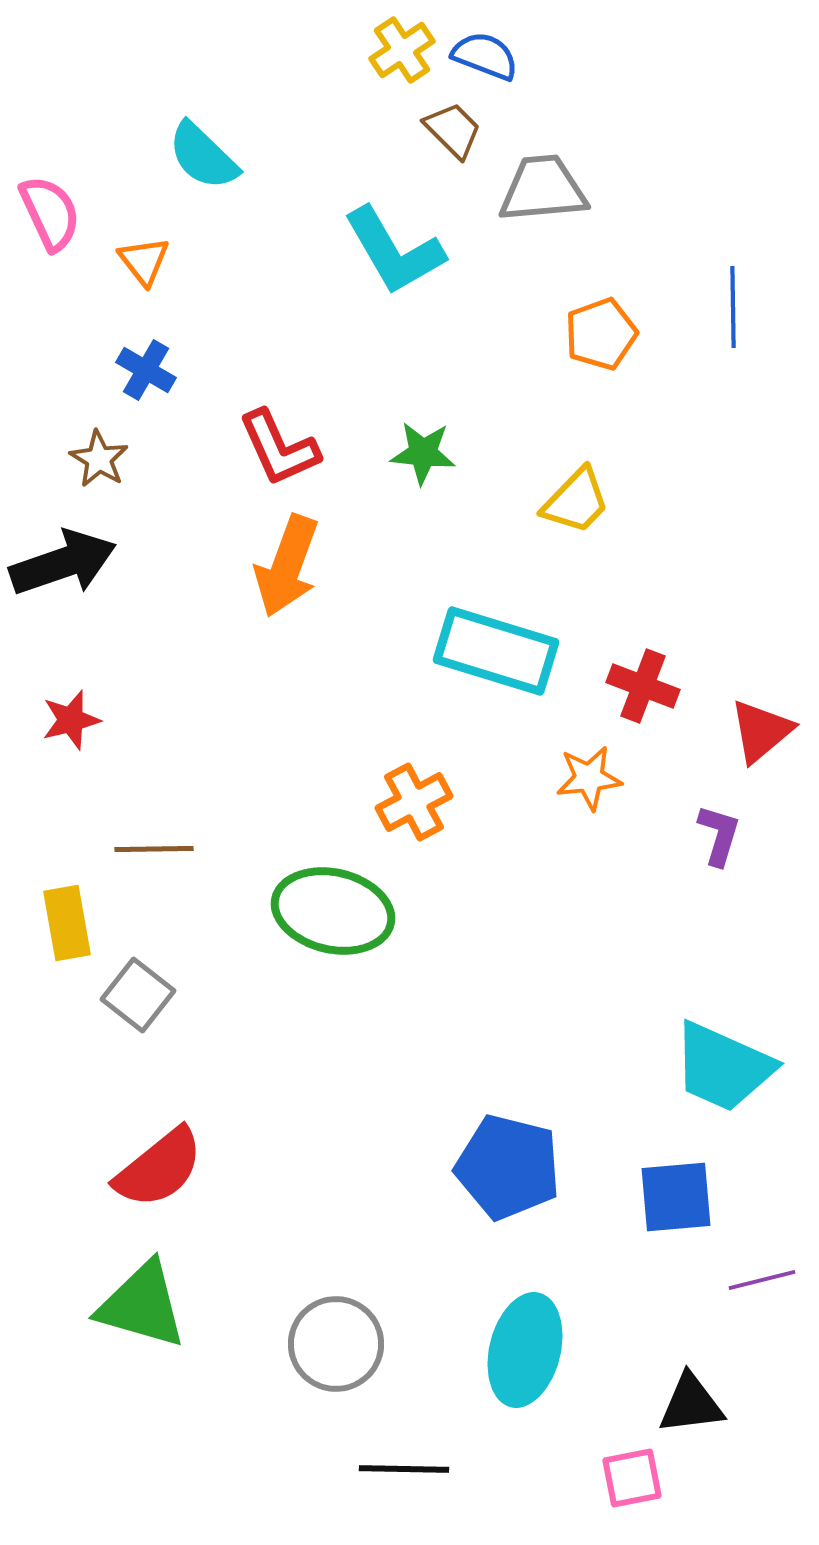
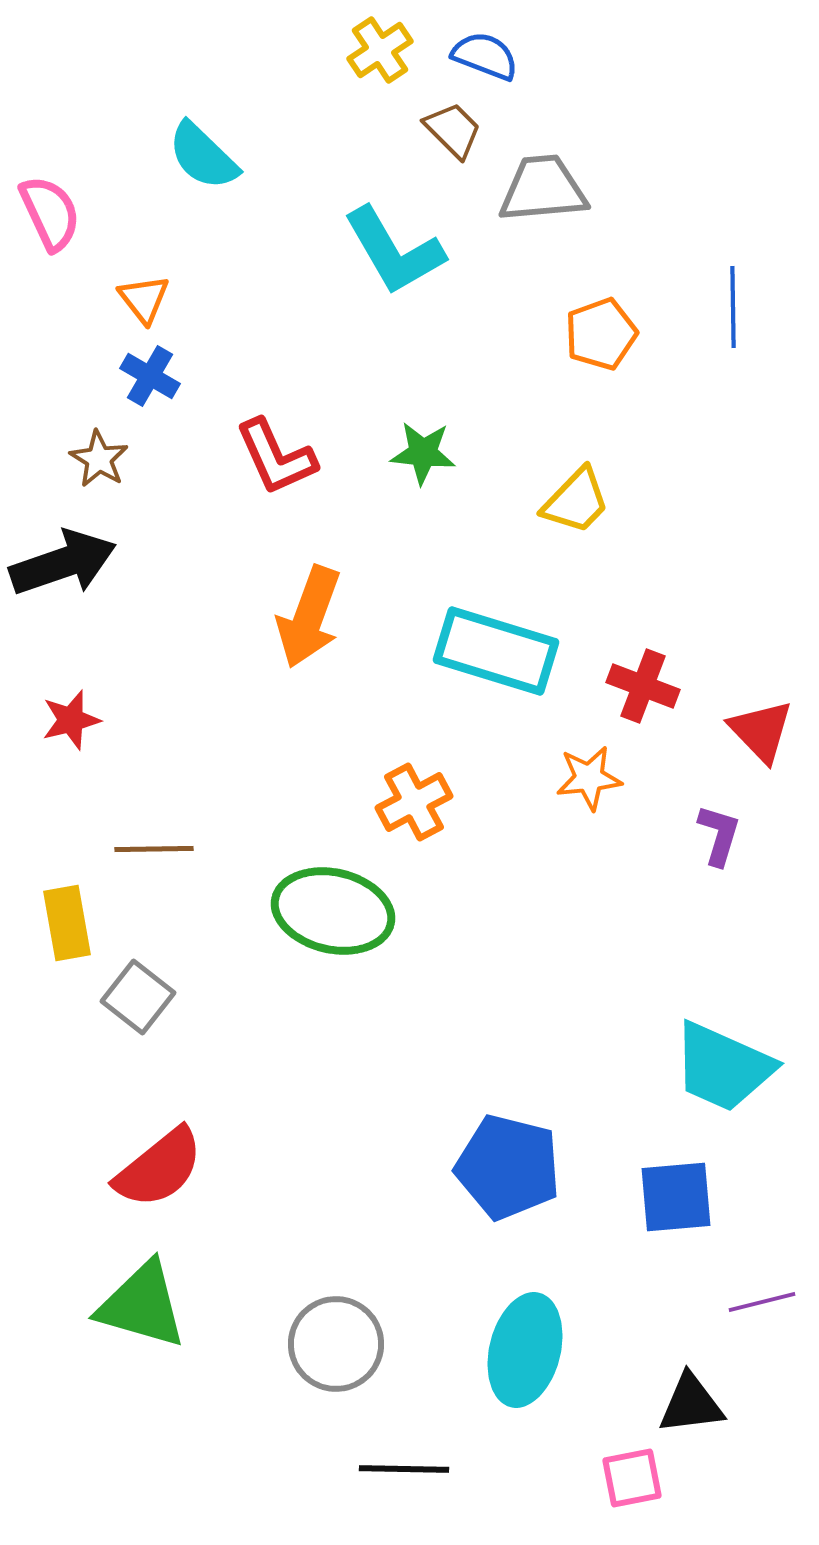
yellow cross: moved 22 px left
orange triangle: moved 38 px down
blue cross: moved 4 px right, 6 px down
red L-shape: moved 3 px left, 9 px down
orange arrow: moved 22 px right, 51 px down
red triangle: rotated 34 degrees counterclockwise
gray square: moved 2 px down
purple line: moved 22 px down
